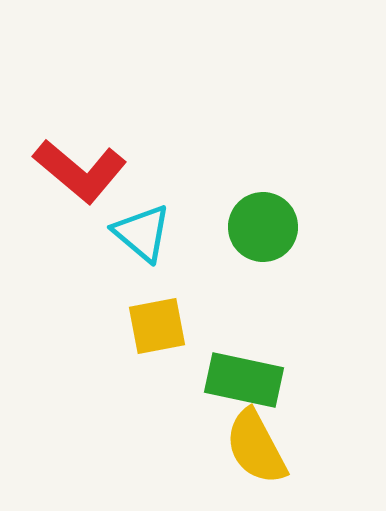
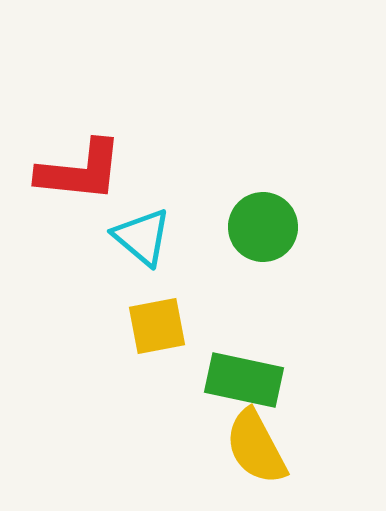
red L-shape: rotated 34 degrees counterclockwise
cyan triangle: moved 4 px down
